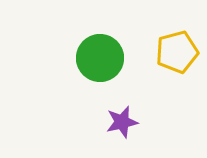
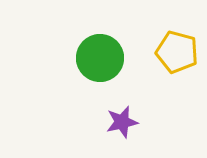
yellow pentagon: rotated 30 degrees clockwise
